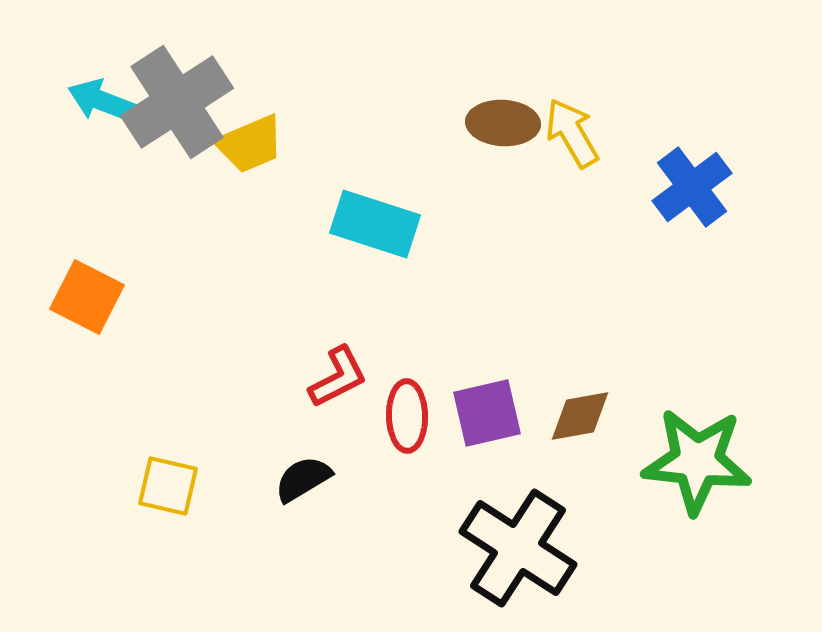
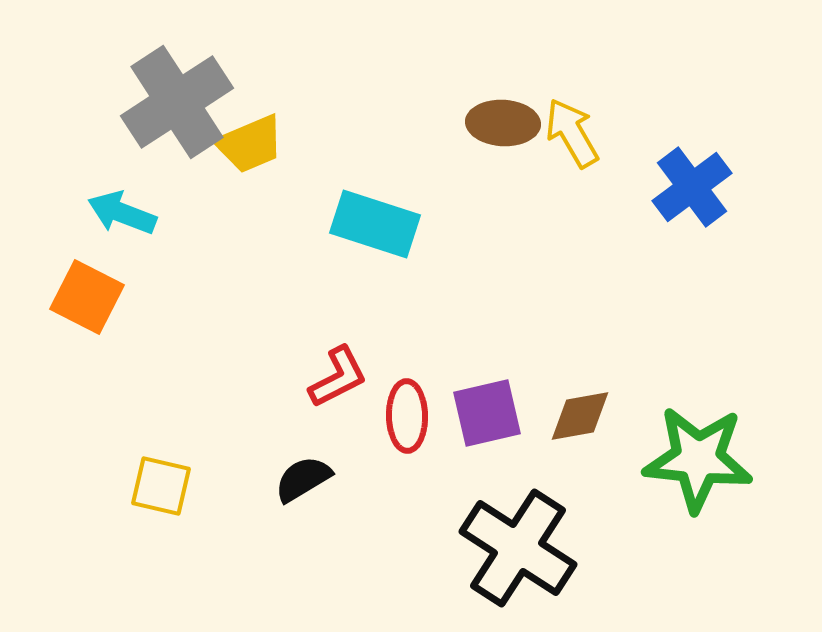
cyan arrow: moved 20 px right, 112 px down
green star: moved 1 px right, 2 px up
yellow square: moved 7 px left
